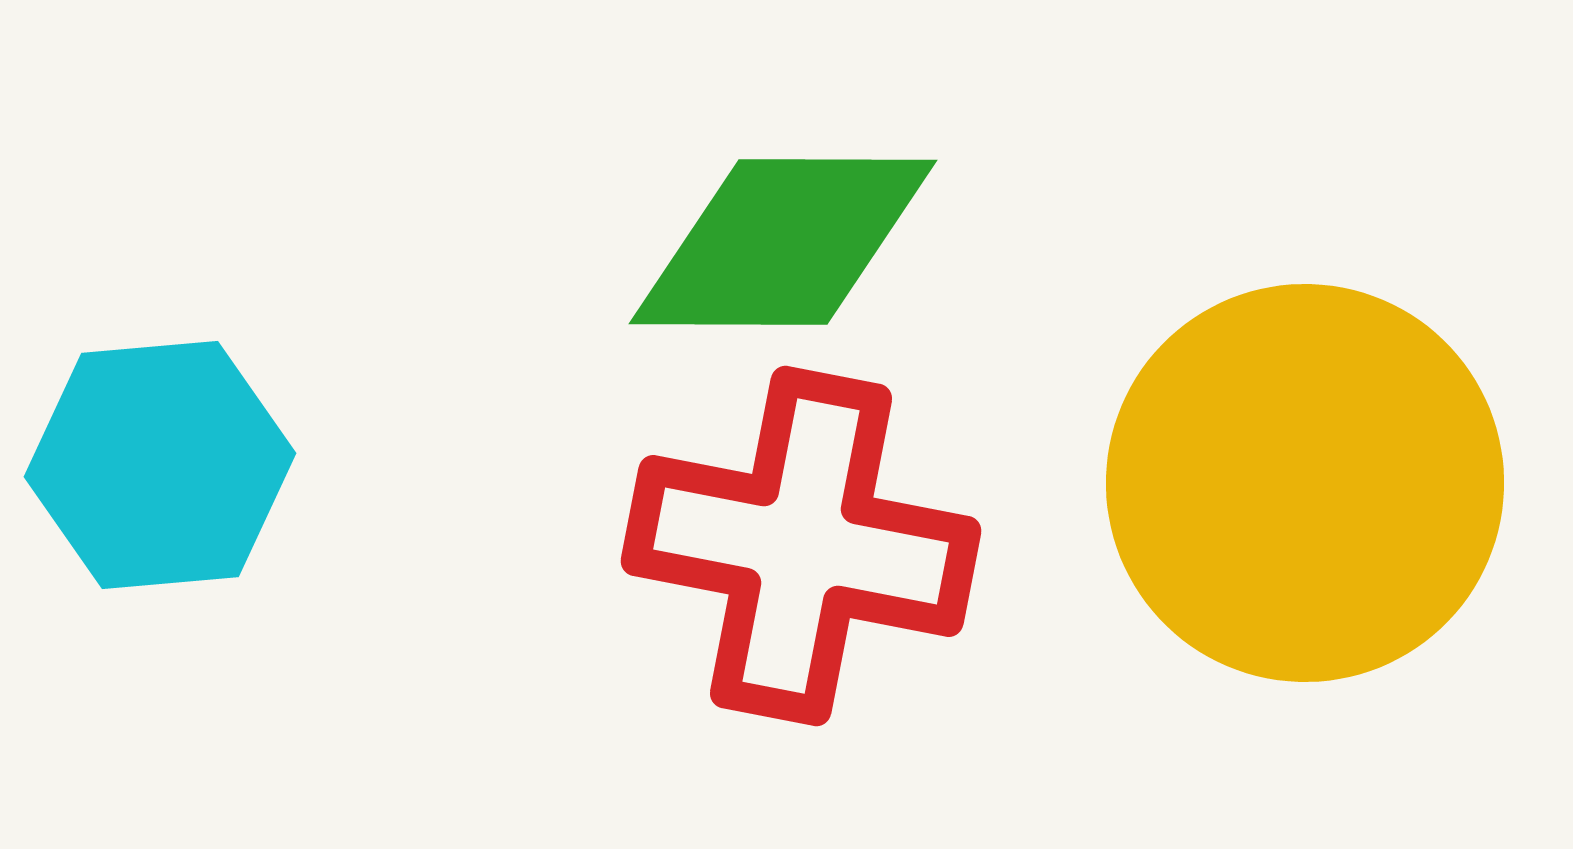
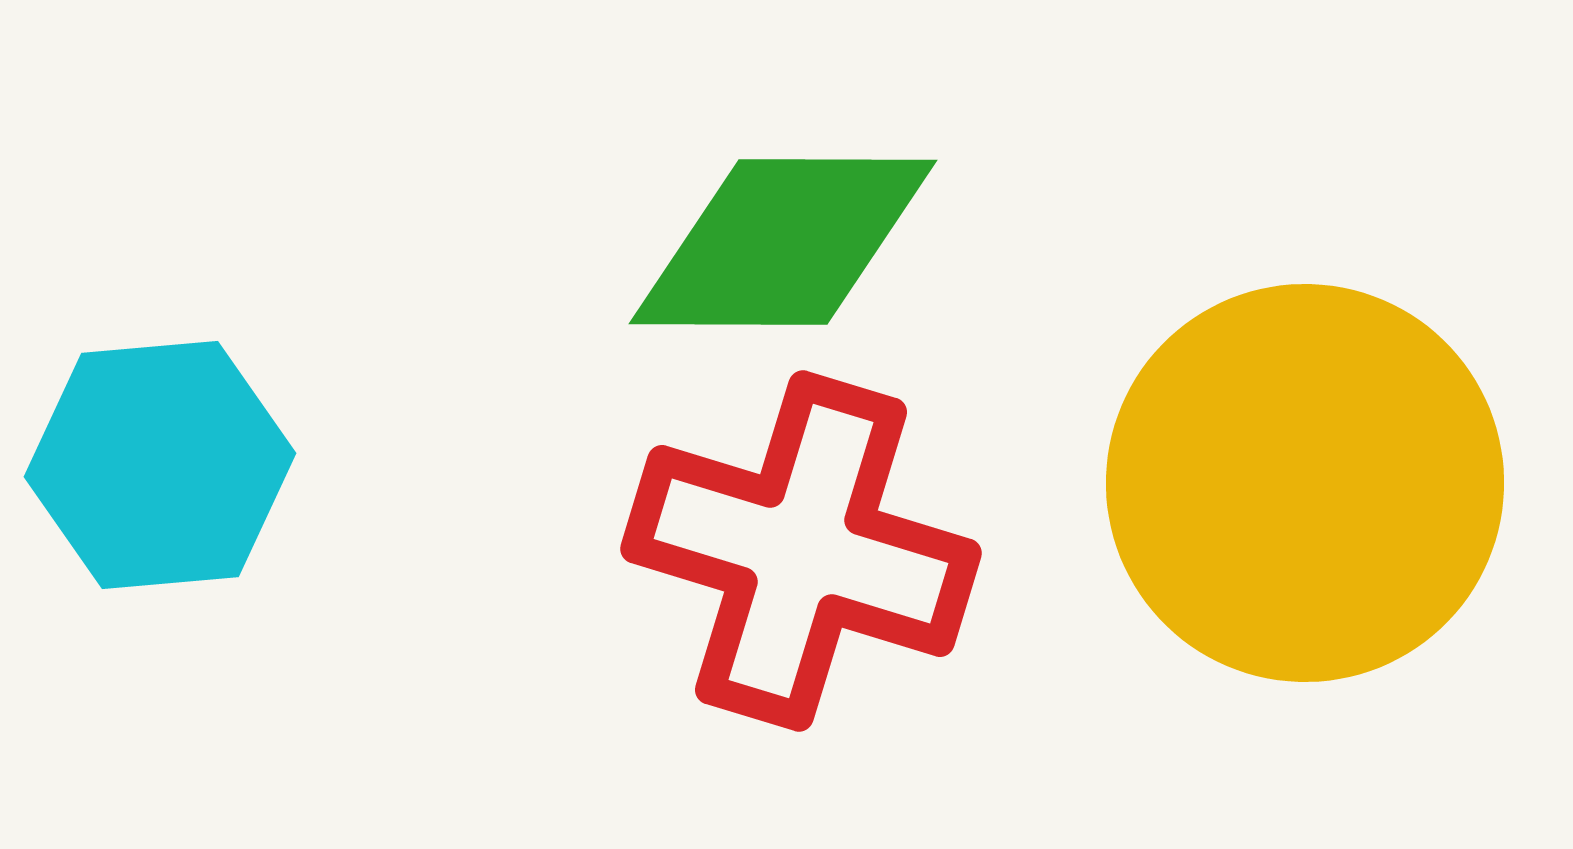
red cross: moved 5 px down; rotated 6 degrees clockwise
